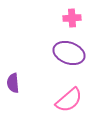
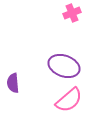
pink cross: moved 5 px up; rotated 18 degrees counterclockwise
purple ellipse: moved 5 px left, 13 px down
